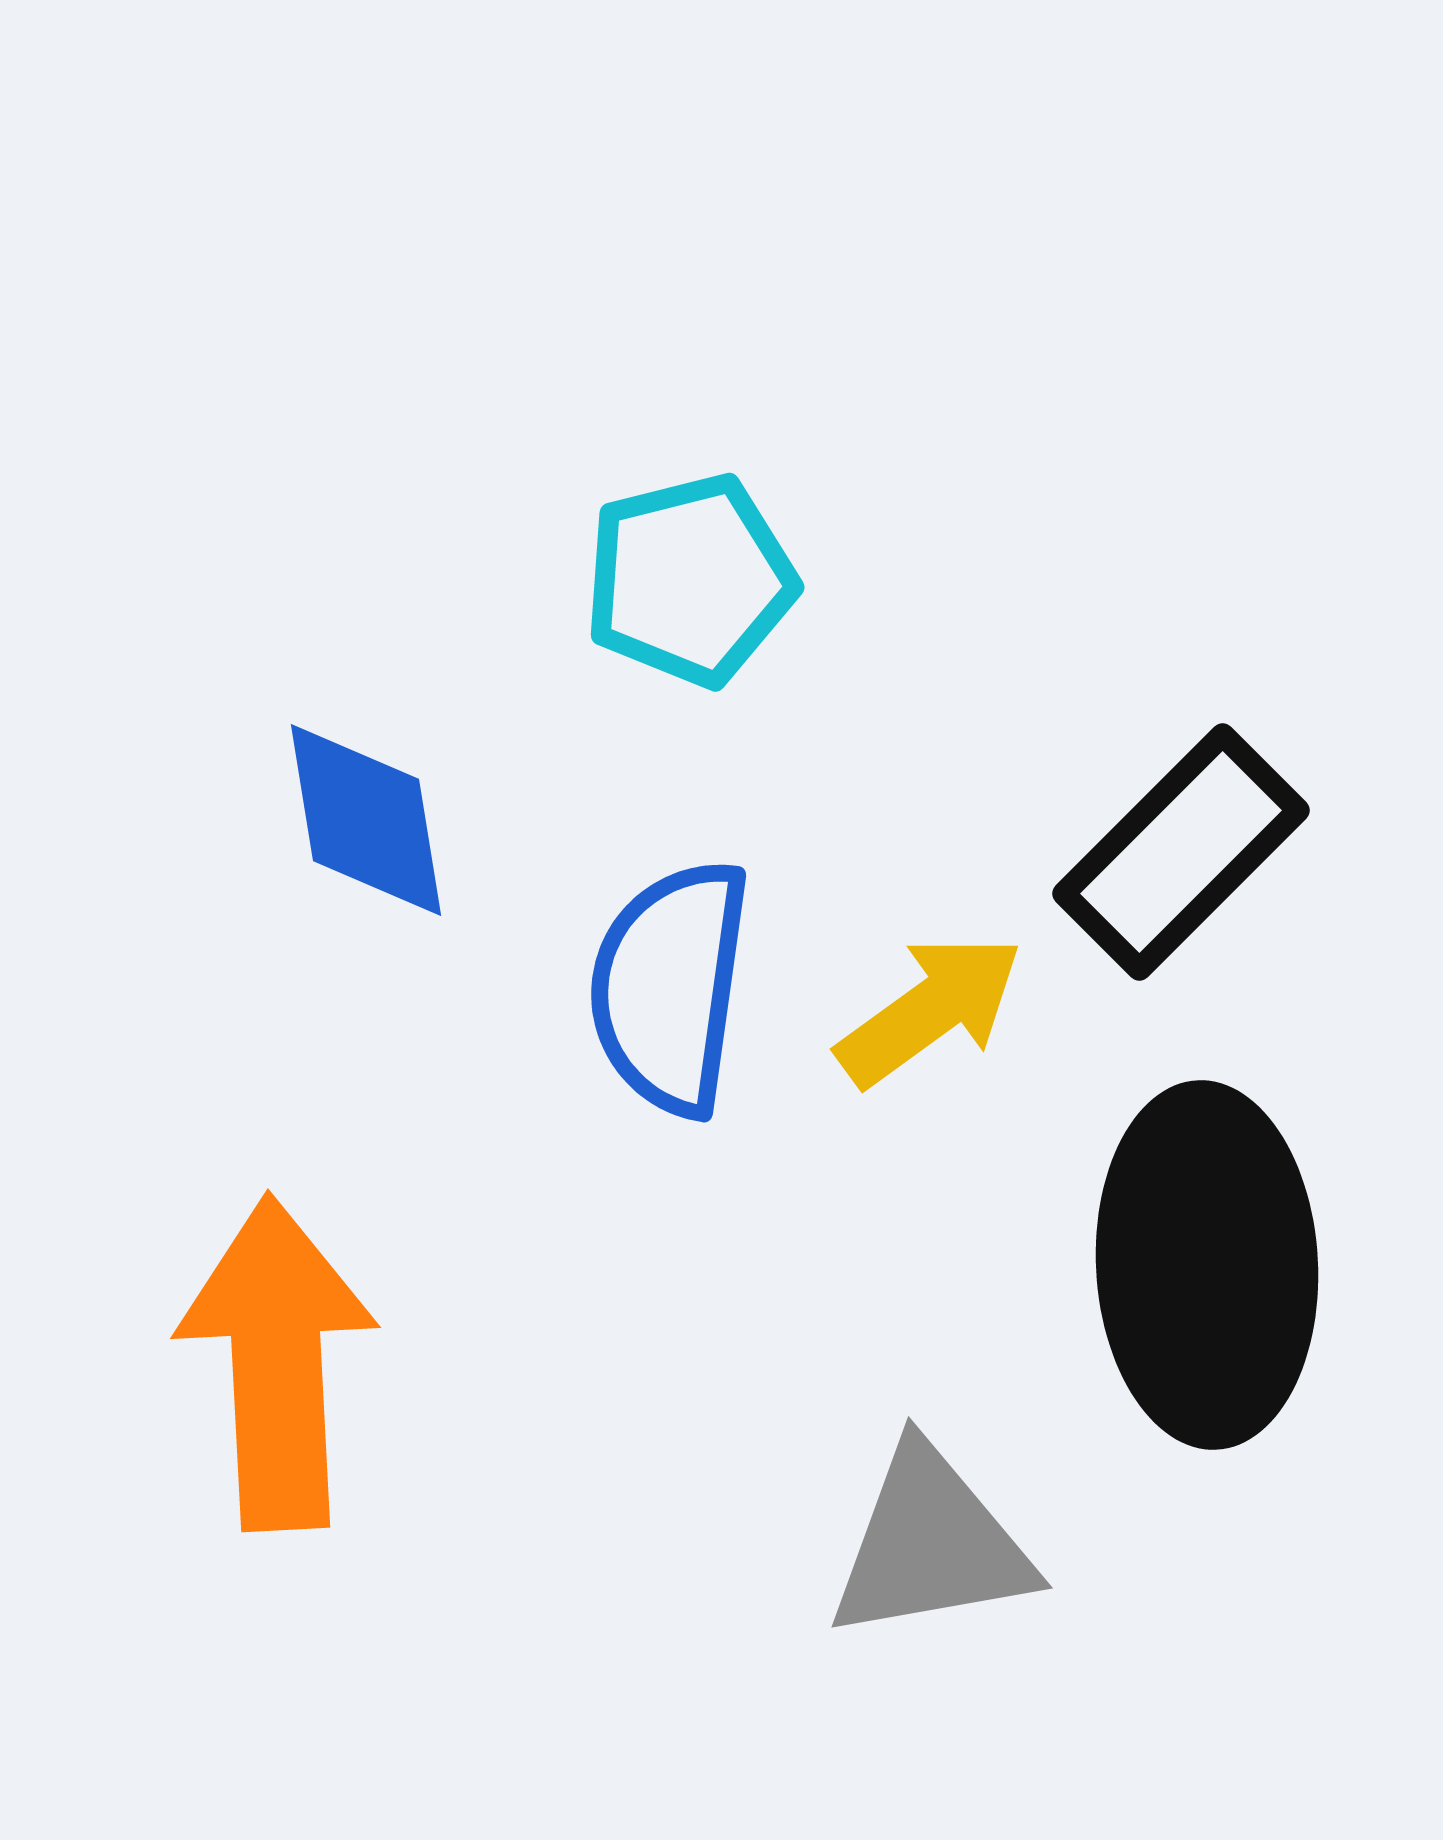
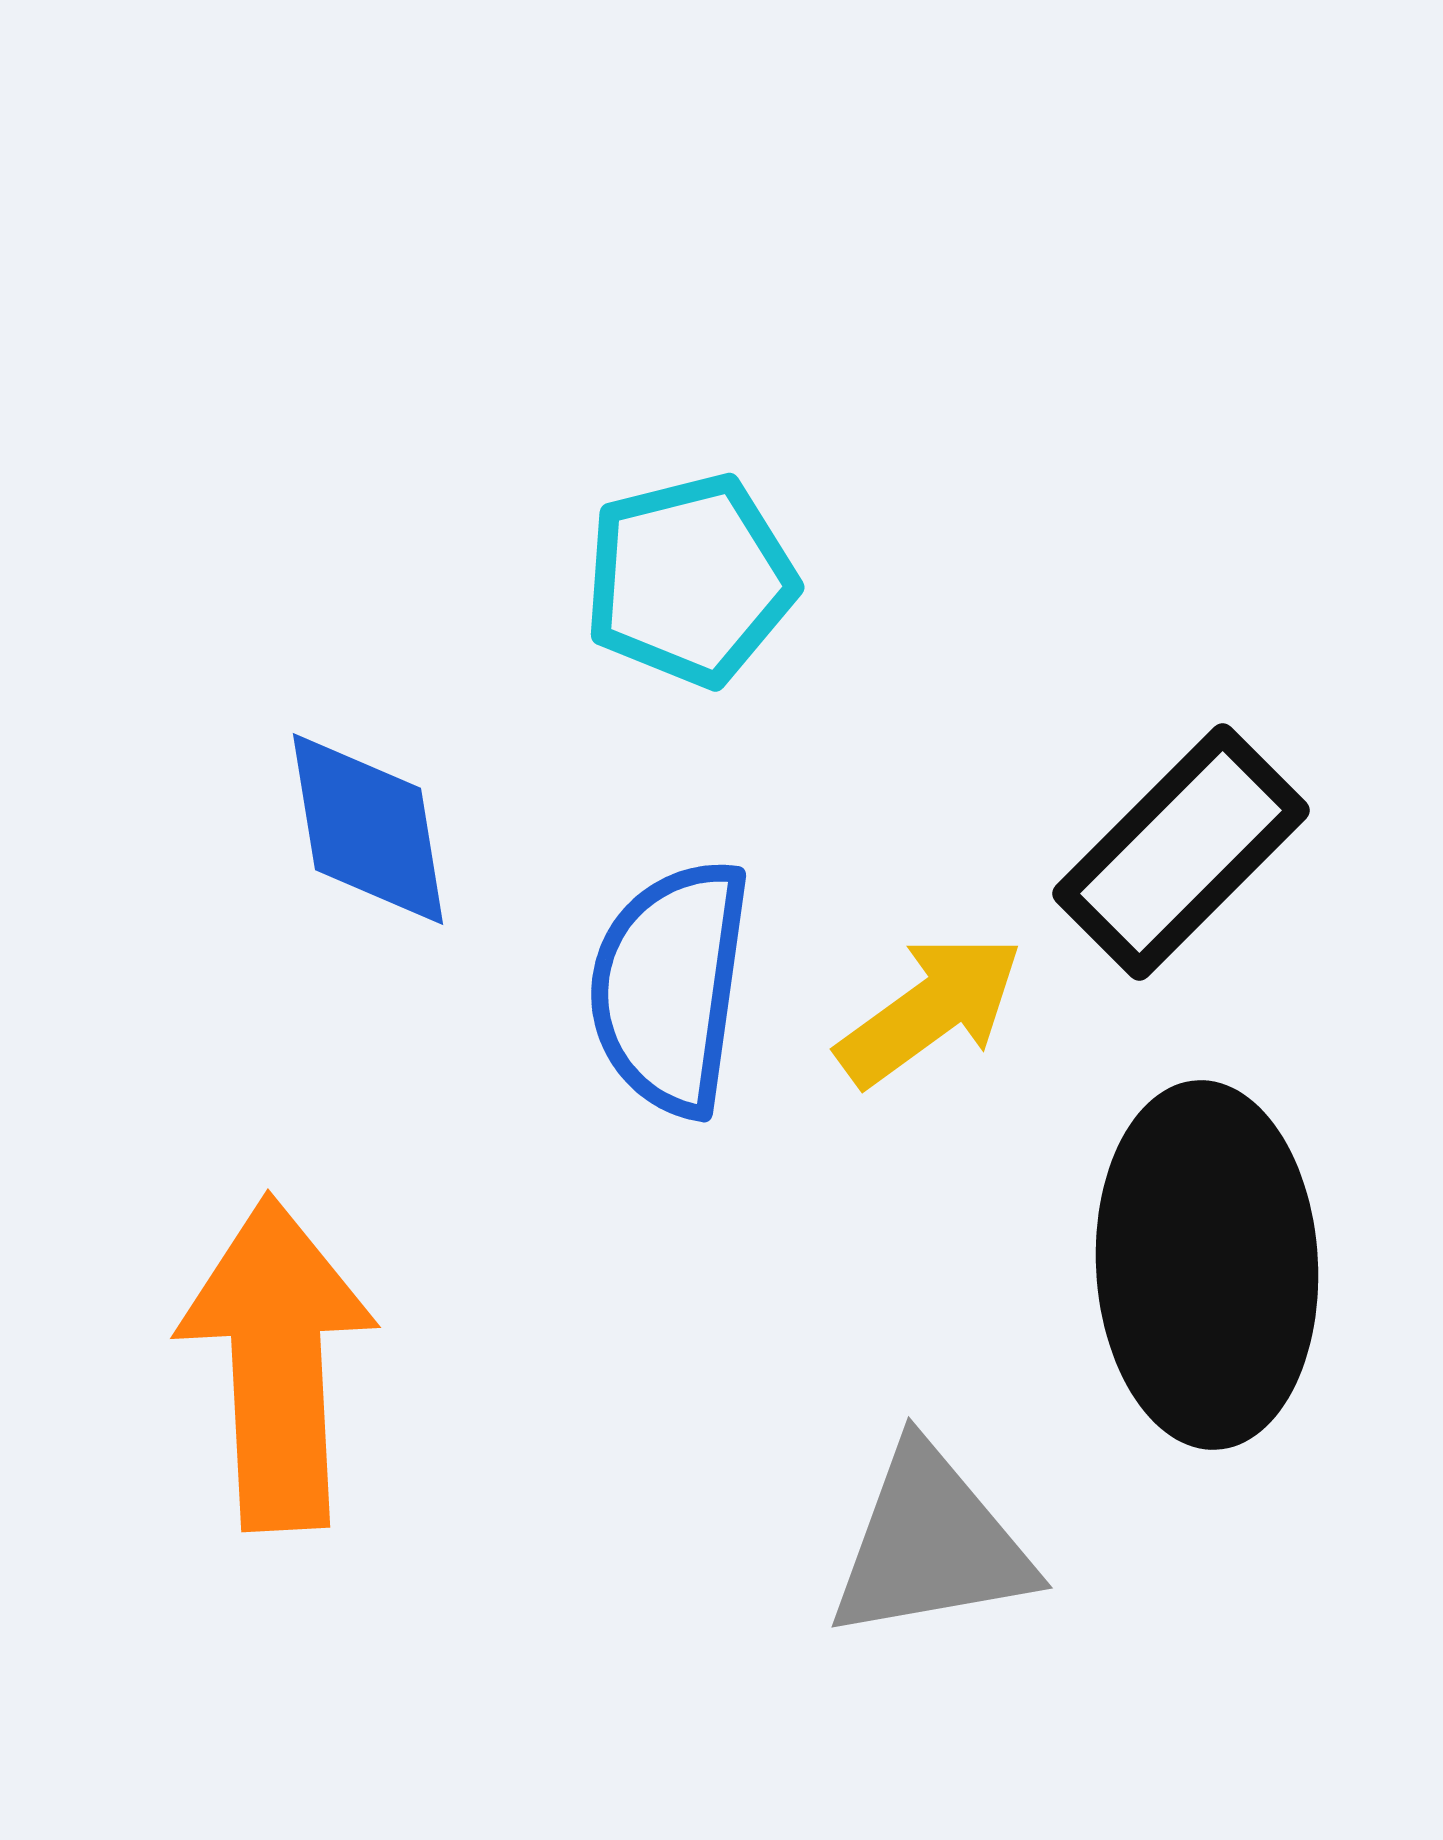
blue diamond: moved 2 px right, 9 px down
